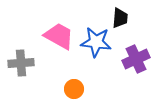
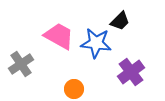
black trapezoid: moved 3 px down; rotated 40 degrees clockwise
blue star: moved 1 px down
purple cross: moved 5 px left, 13 px down; rotated 12 degrees counterclockwise
gray cross: moved 1 px down; rotated 30 degrees counterclockwise
